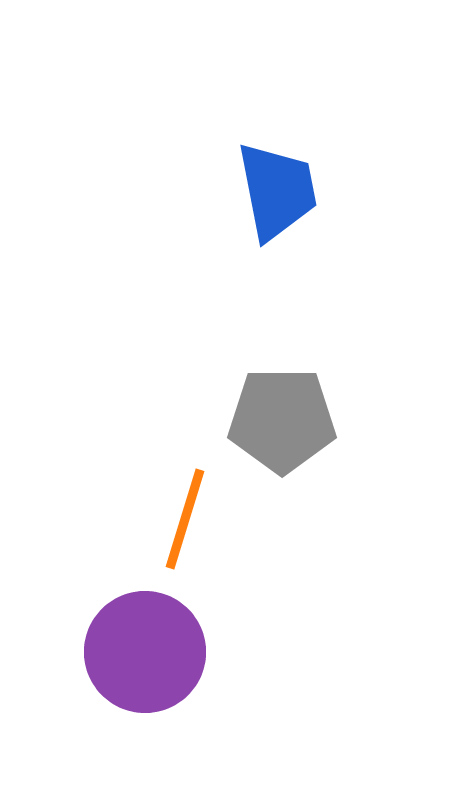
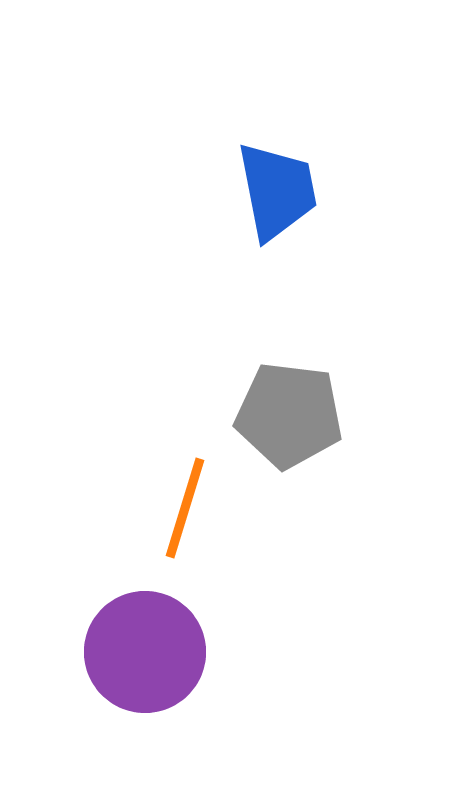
gray pentagon: moved 7 px right, 5 px up; rotated 7 degrees clockwise
orange line: moved 11 px up
